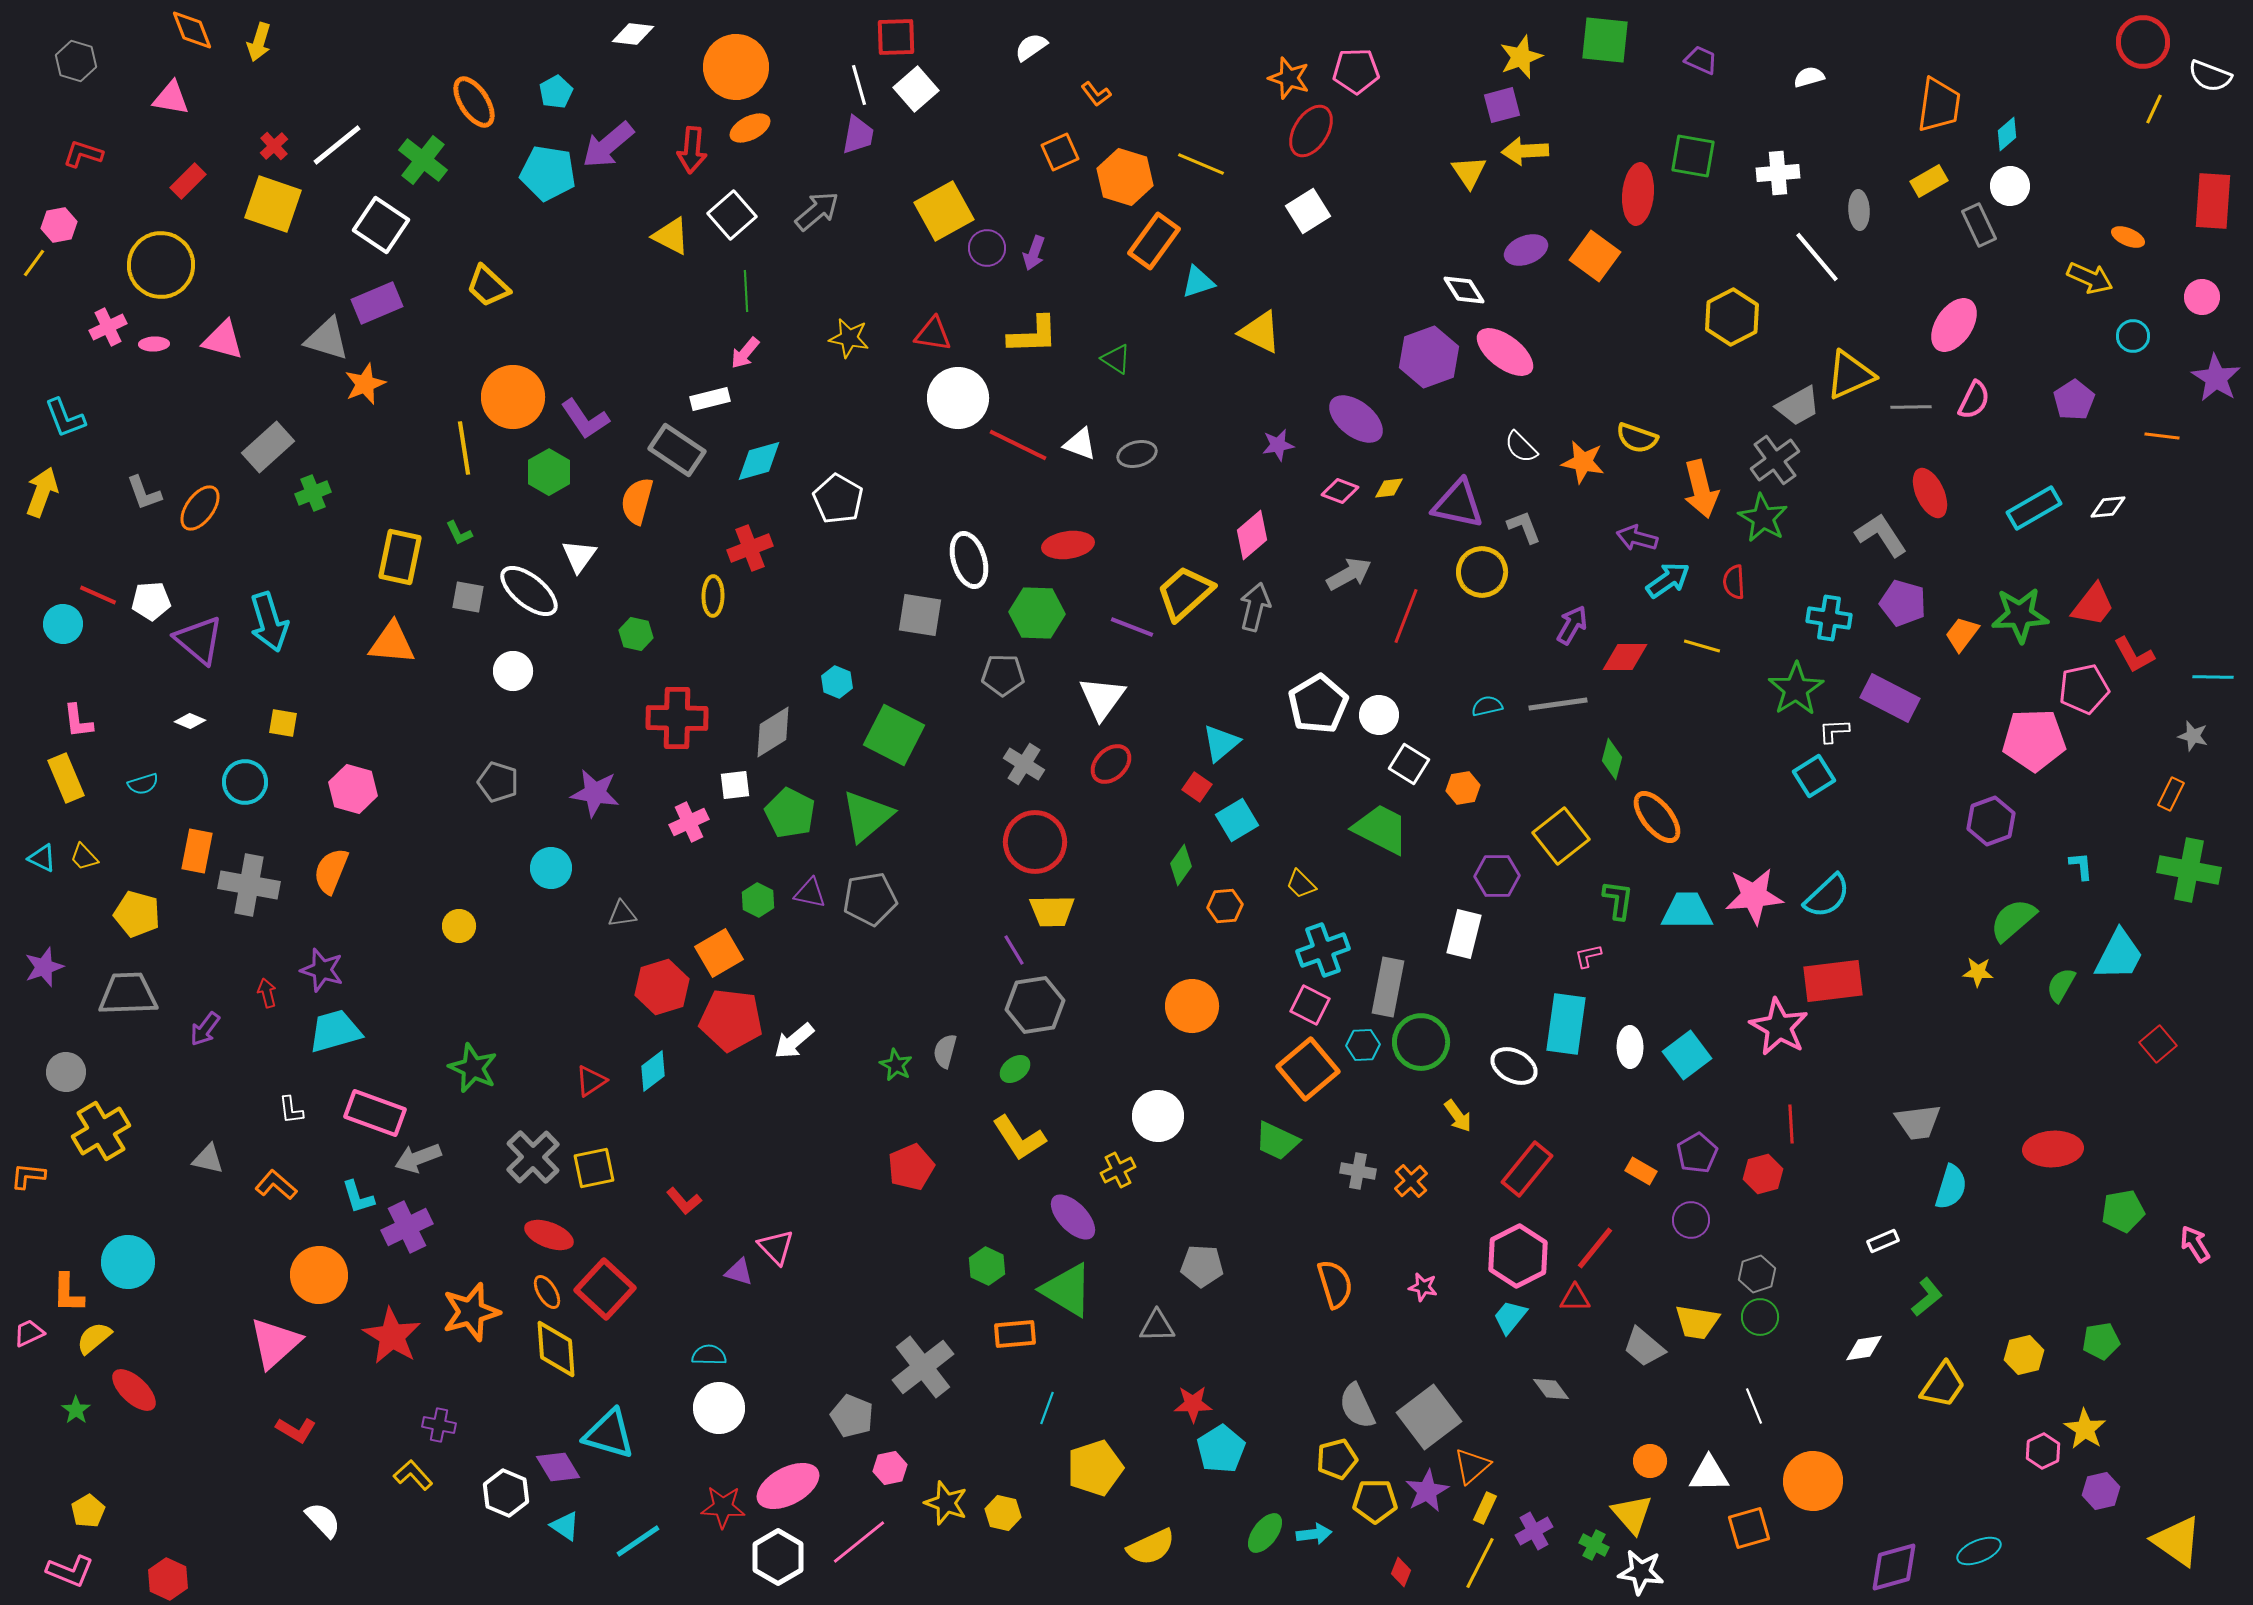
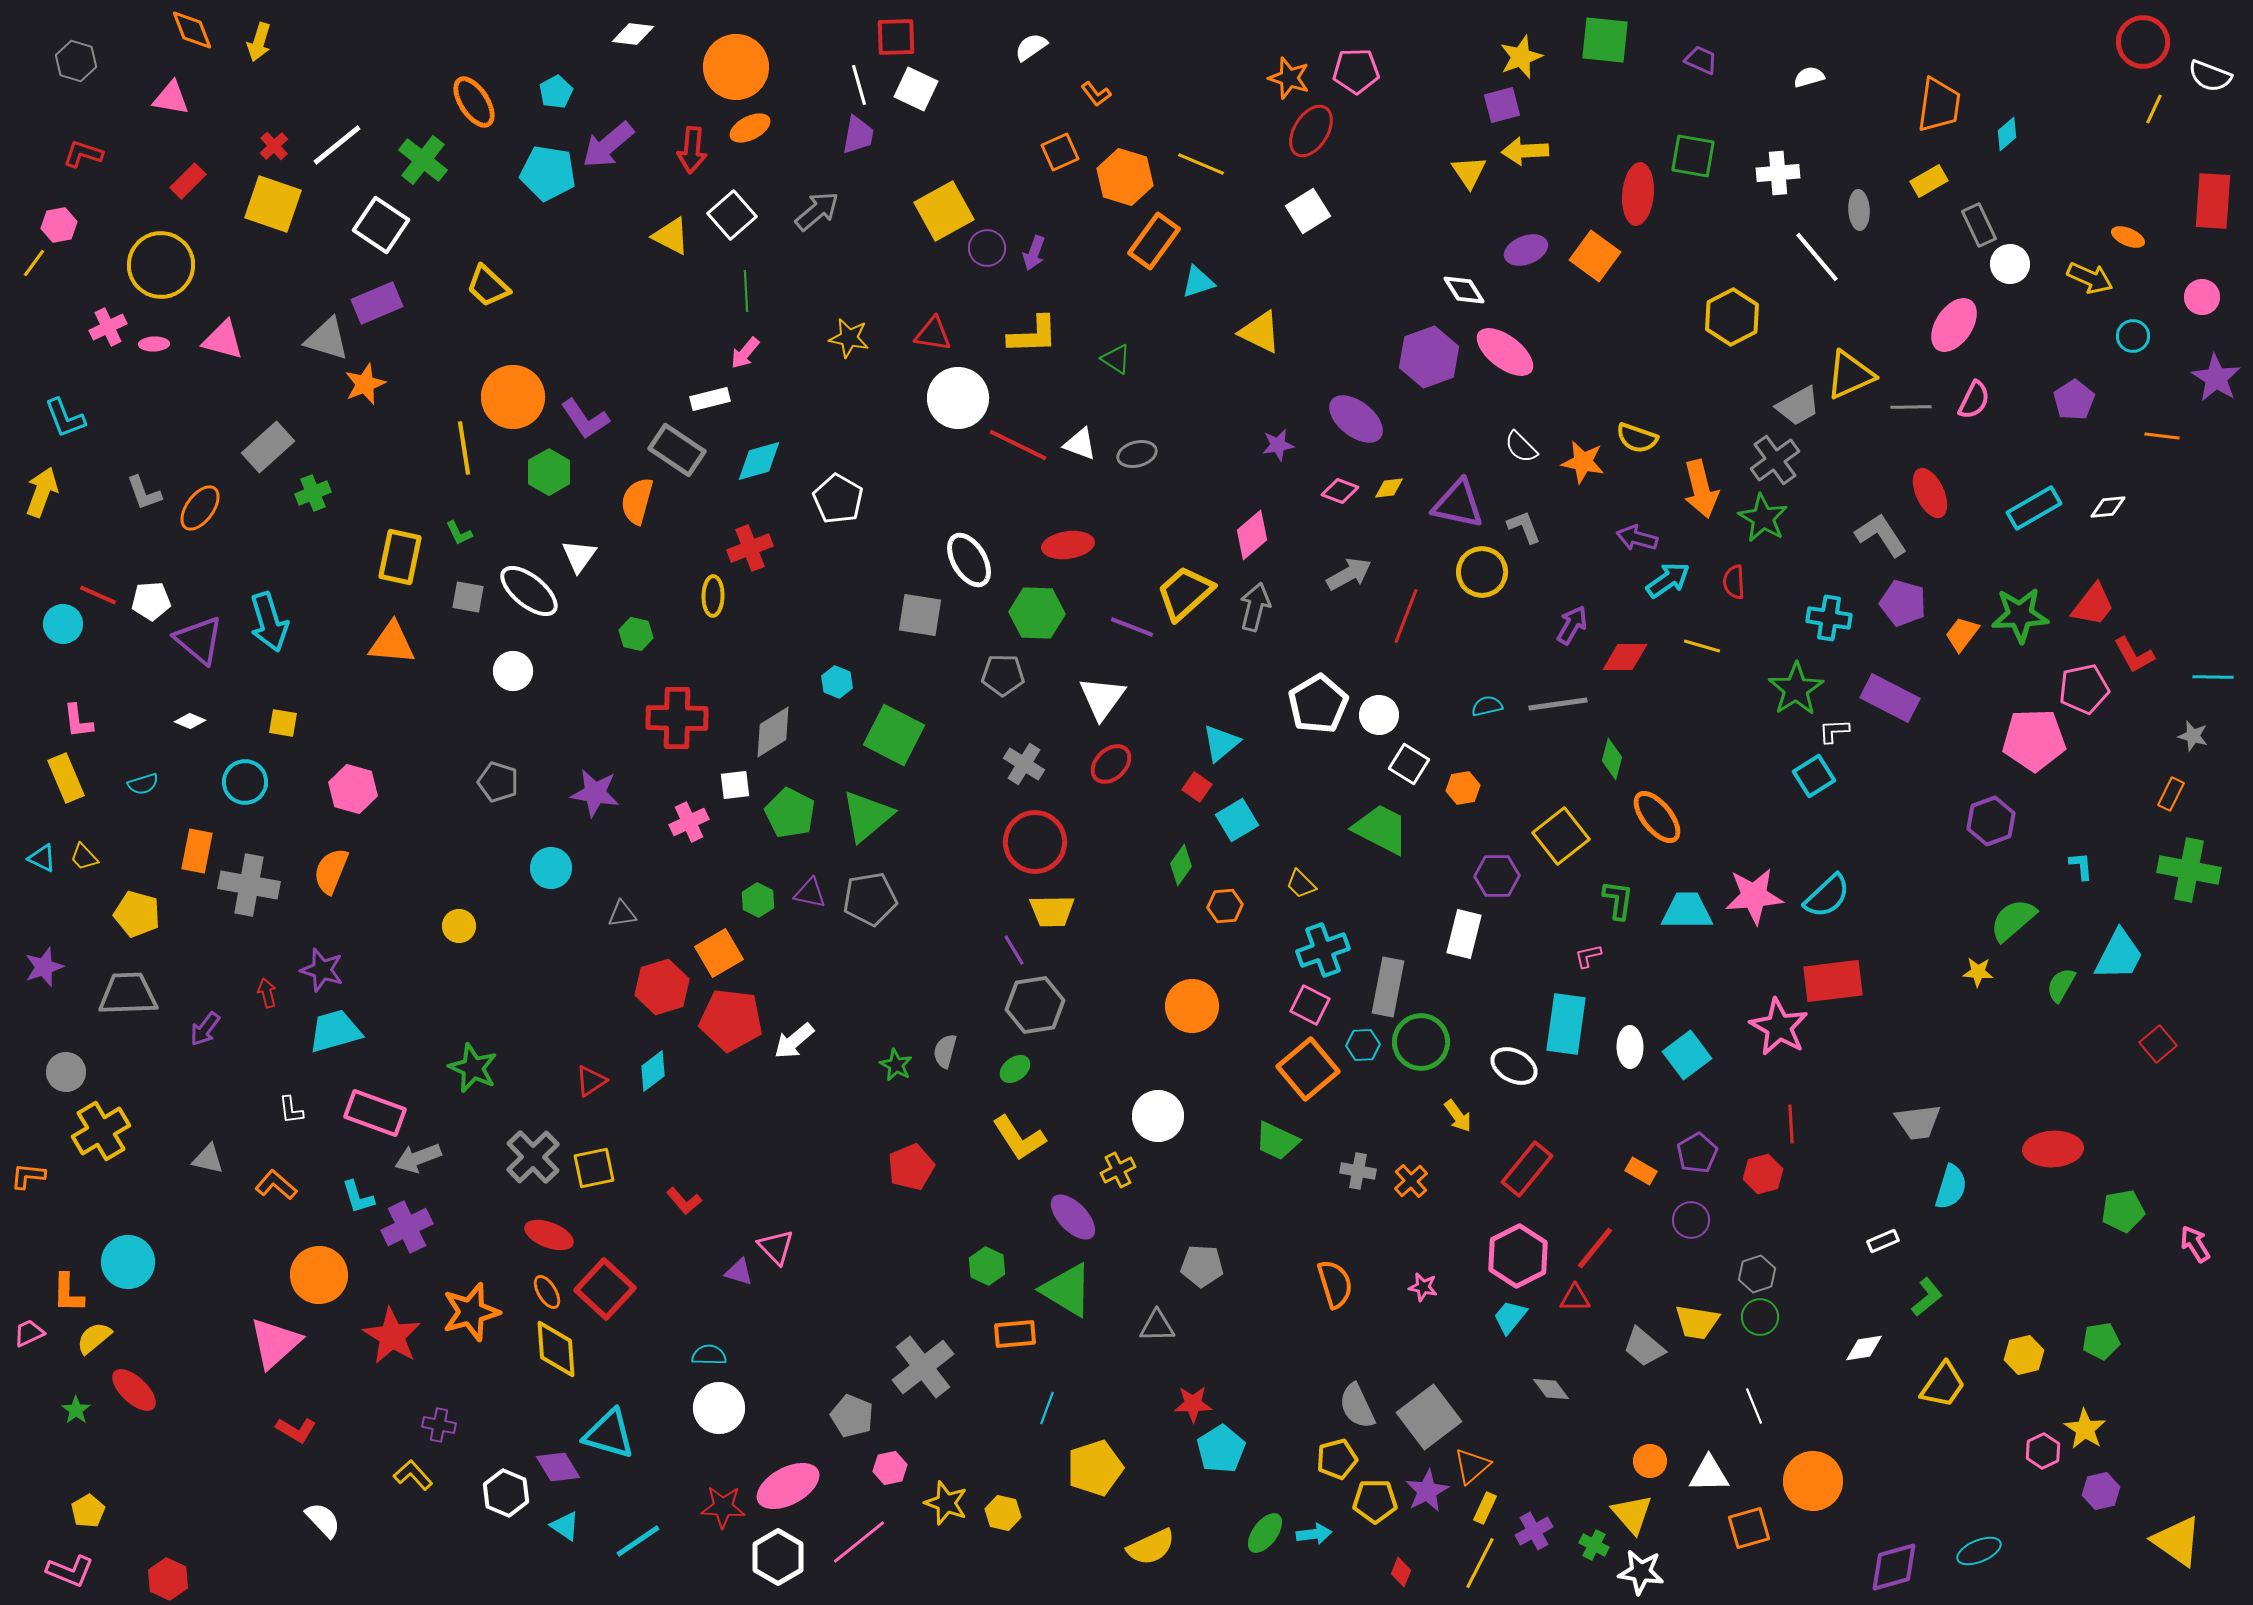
white square at (916, 89): rotated 24 degrees counterclockwise
white circle at (2010, 186): moved 78 px down
white ellipse at (969, 560): rotated 14 degrees counterclockwise
